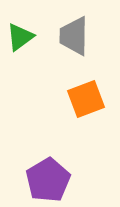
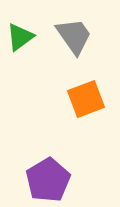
gray trapezoid: rotated 144 degrees clockwise
